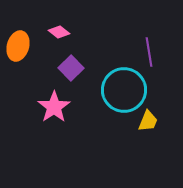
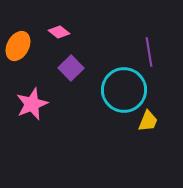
orange ellipse: rotated 12 degrees clockwise
pink star: moved 22 px left, 3 px up; rotated 12 degrees clockwise
